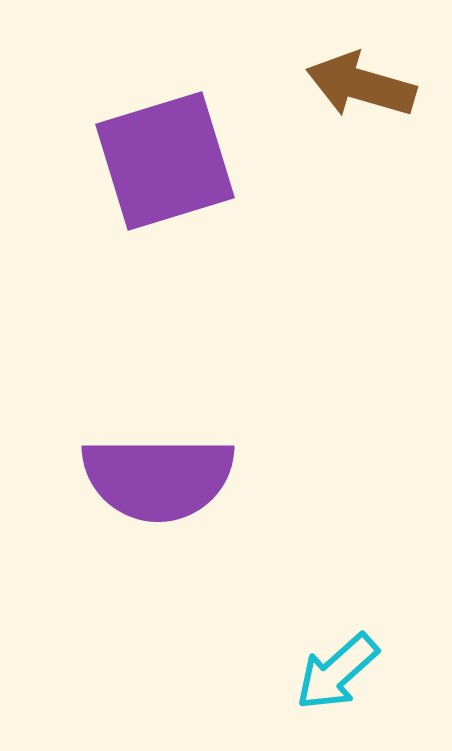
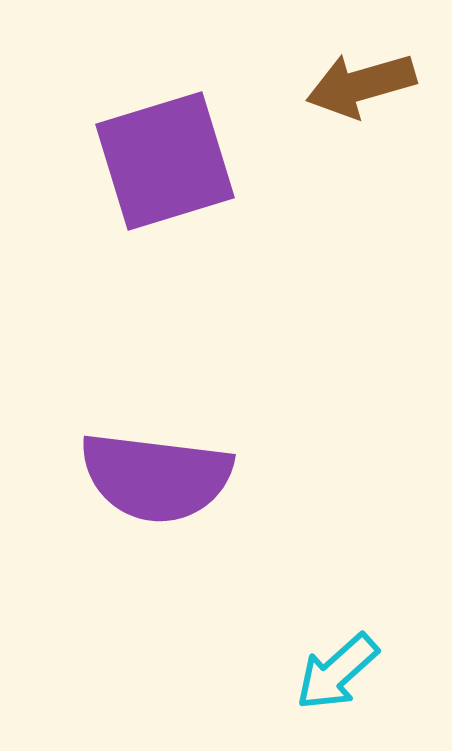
brown arrow: rotated 32 degrees counterclockwise
purple semicircle: moved 2 px left, 1 px up; rotated 7 degrees clockwise
